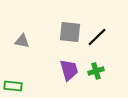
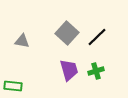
gray square: moved 3 px left, 1 px down; rotated 35 degrees clockwise
